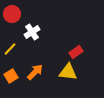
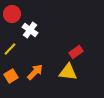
white cross: moved 2 px left, 2 px up; rotated 21 degrees counterclockwise
